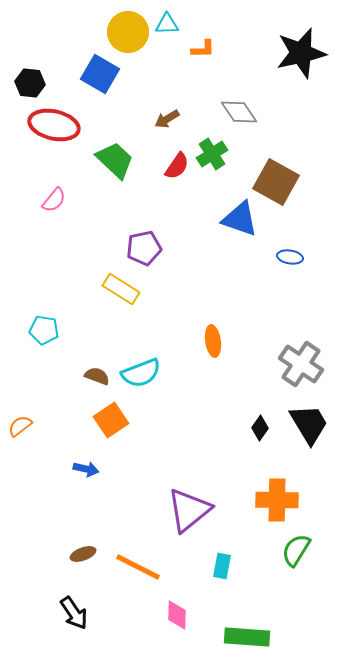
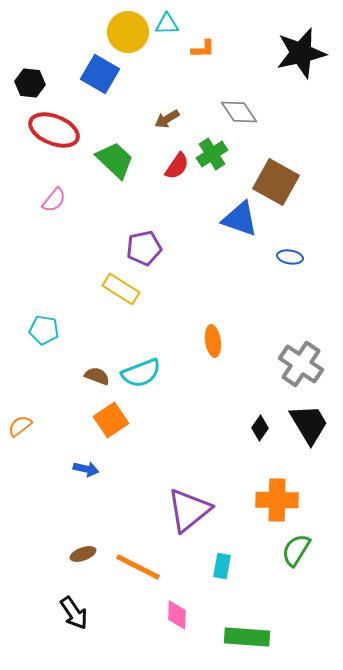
red ellipse: moved 5 px down; rotated 9 degrees clockwise
